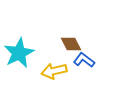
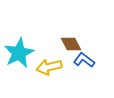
yellow arrow: moved 5 px left, 4 px up
